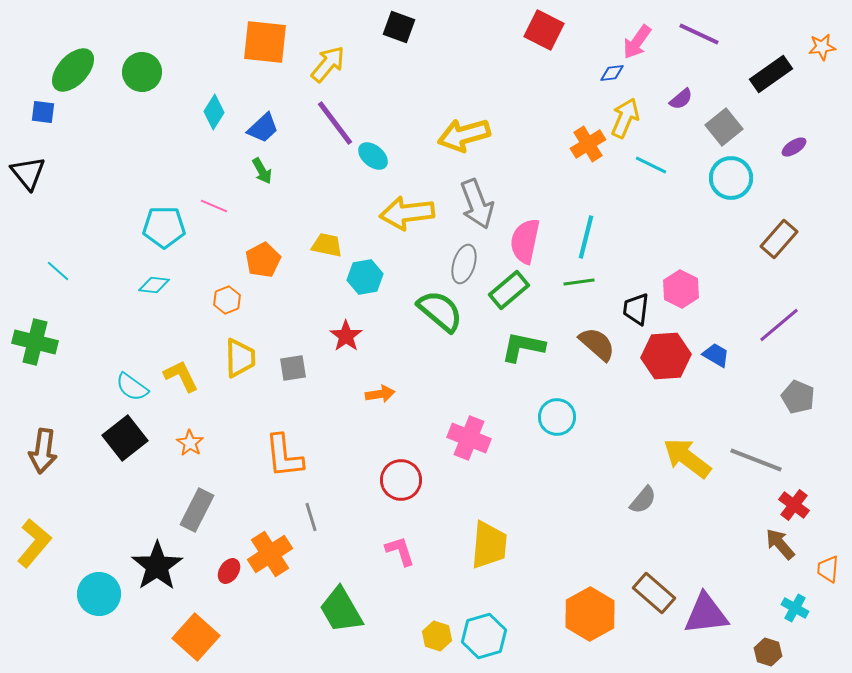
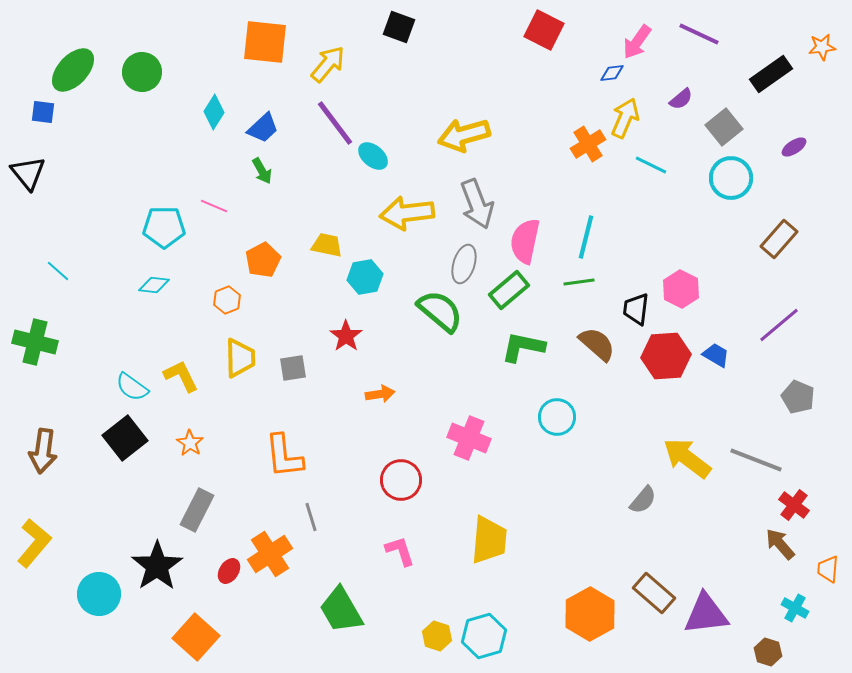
yellow trapezoid at (489, 545): moved 5 px up
